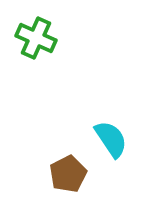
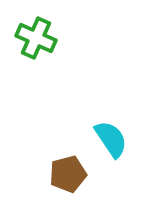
brown pentagon: rotated 12 degrees clockwise
